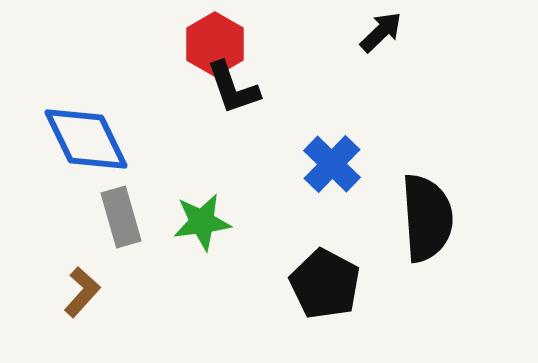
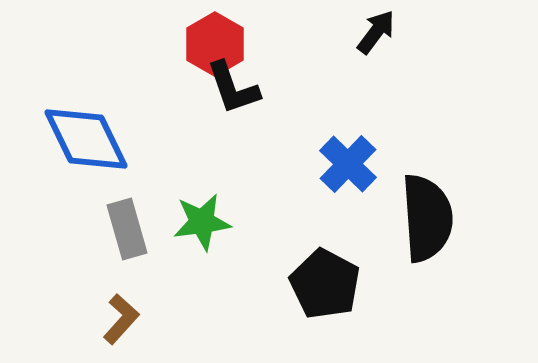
black arrow: moved 5 px left; rotated 9 degrees counterclockwise
blue cross: moved 16 px right
gray rectangle: moved 6 px right, 12 px down
brown L-shape: moved 39 px right, 27 px down
